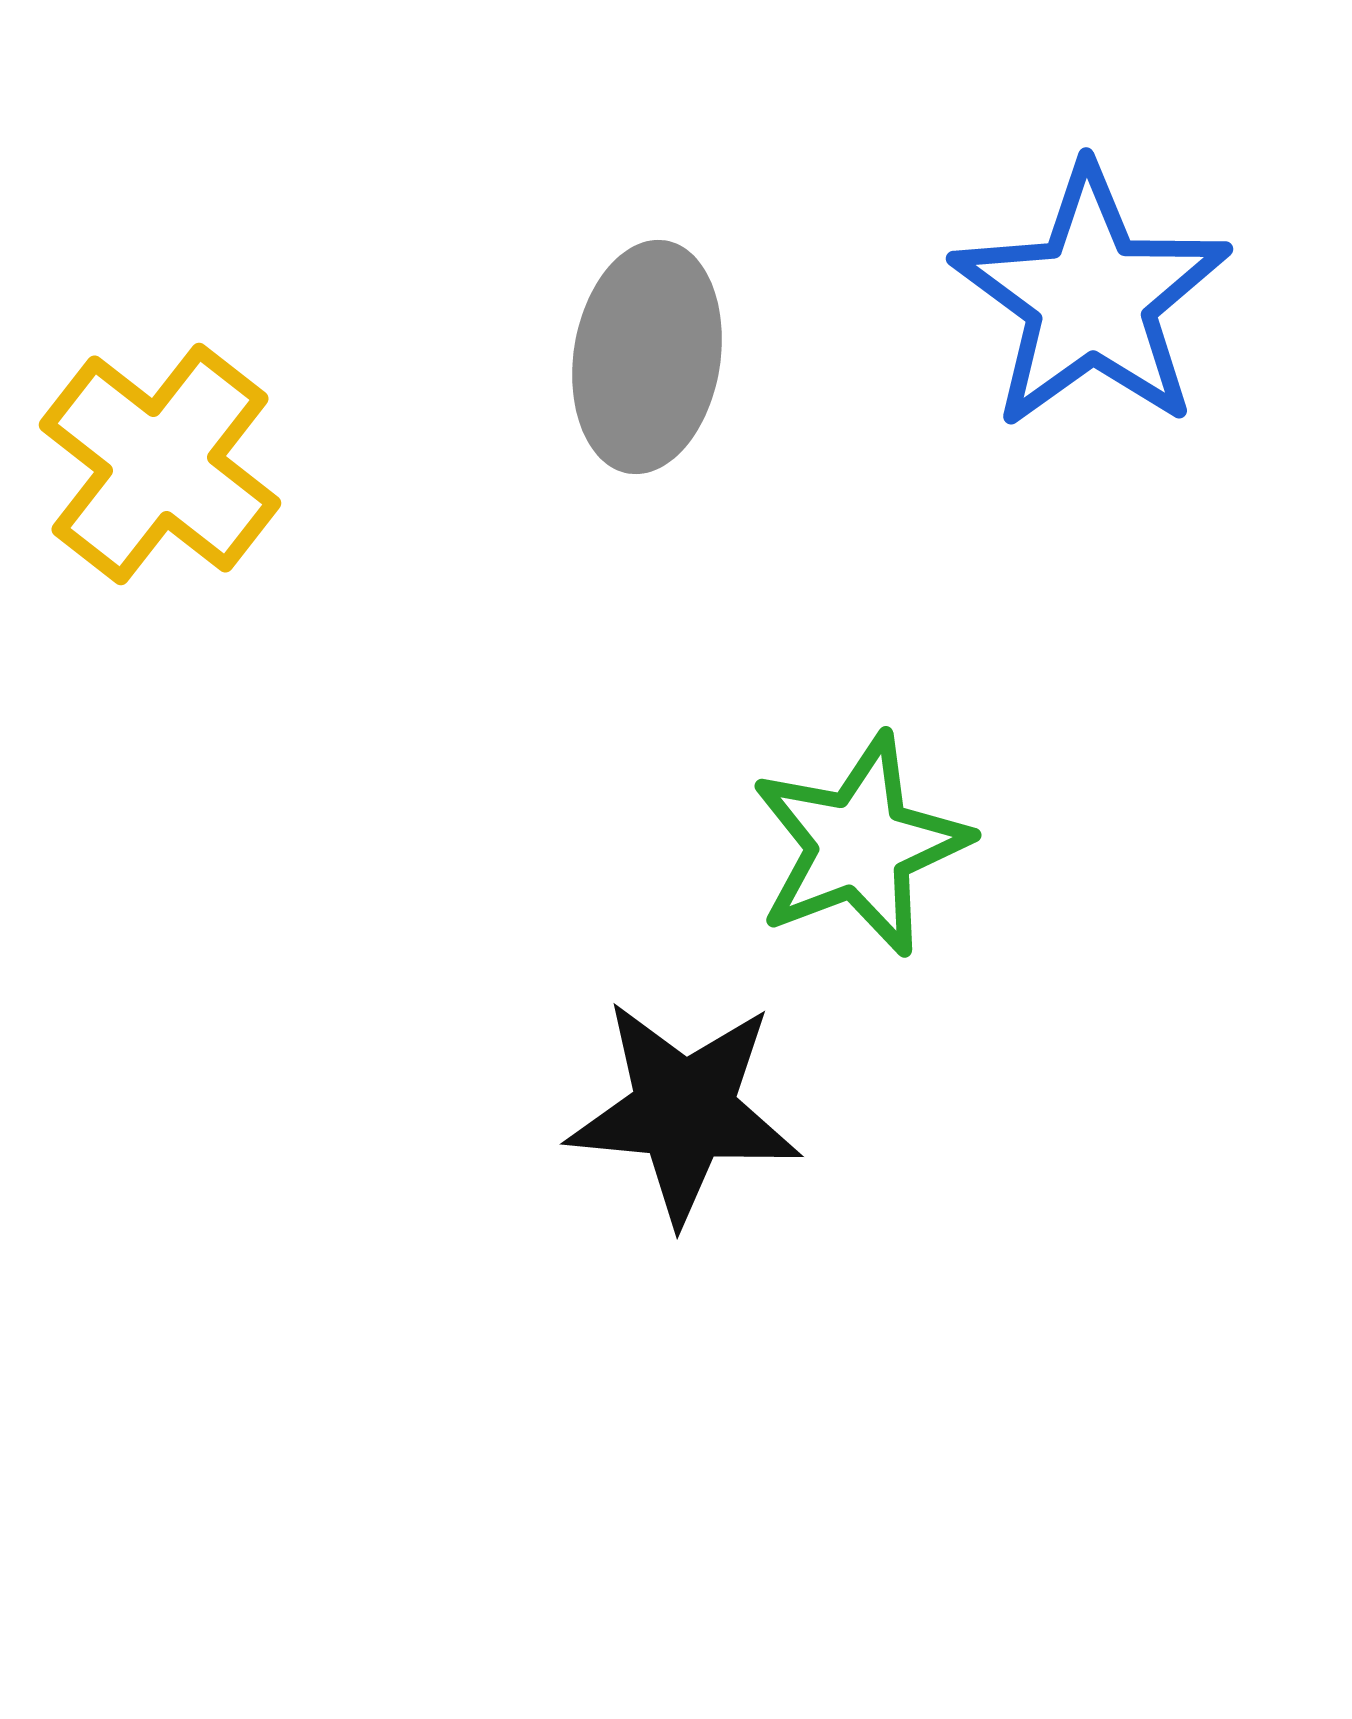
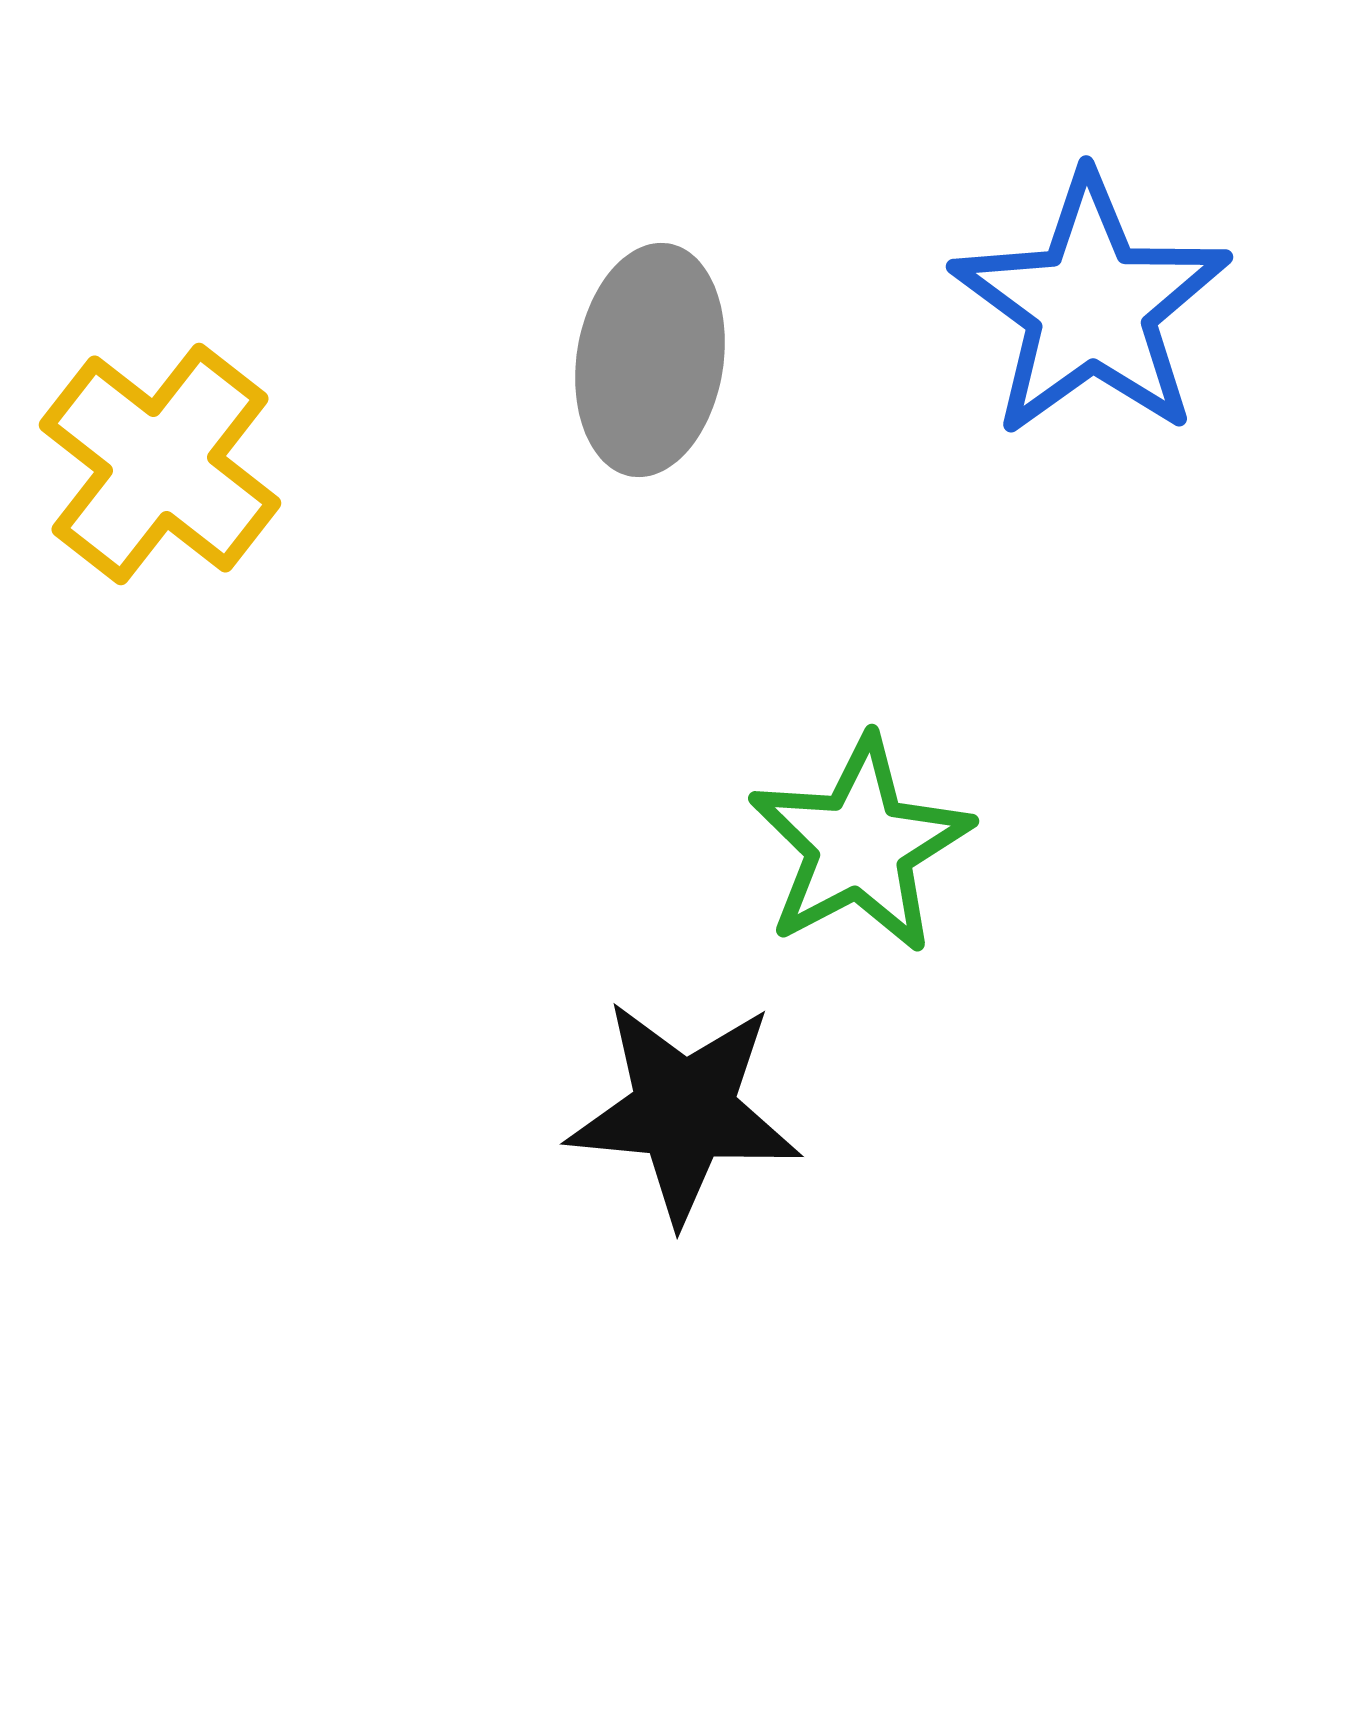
blue star: moved 8 px down
gray ellipse: moved 3 px right, 3 px down
green star: rotated 7 degrees counterclockwise
